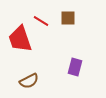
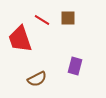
red line: moved 1 px right, 1 px up
purple rectangle: moved 1 px up
brown semicircle: moved 8 px right, 2 px up
